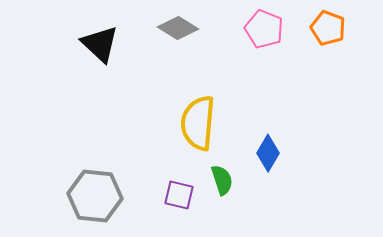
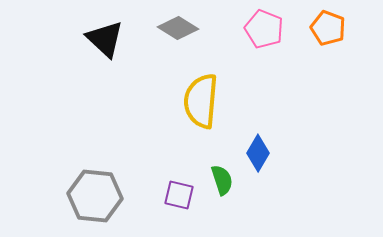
black triangle: moved 5 px right, 5 px up
yellow semicircle: moved 3 px right, 22 px up
blue diamond: moved 10 px left
